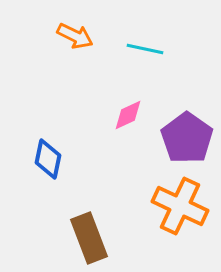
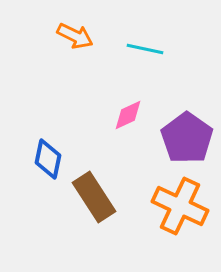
brown rectangle: moved 5 px right, 41 px up; rotated 12 degrees counterclockwise
